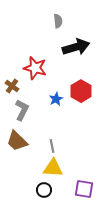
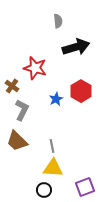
purple square: moved 1 px right, 2 px up; rotated 30 degrees counterclockwise
